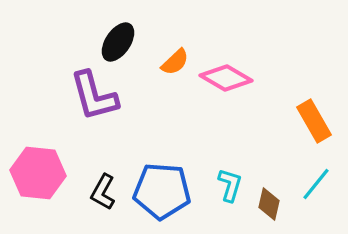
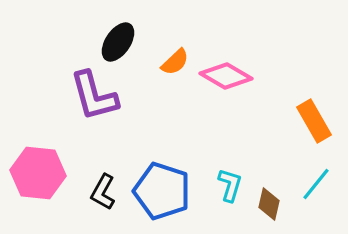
pink diamond: moved 2 px up
blue pentagon: rotated 14 degrees clockwise
